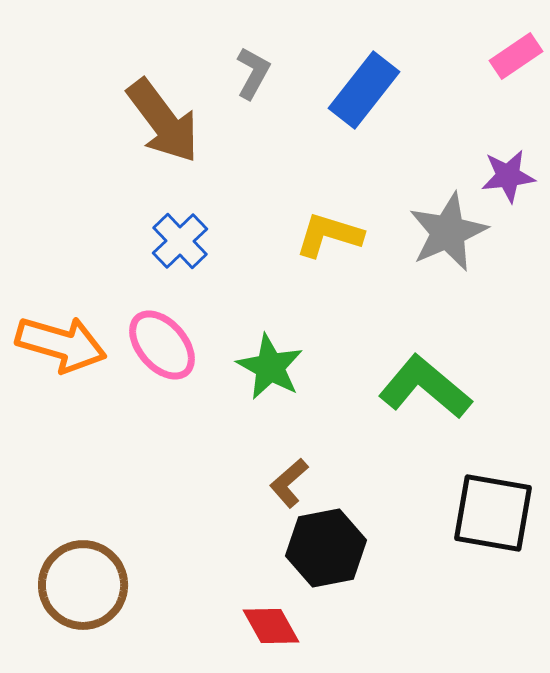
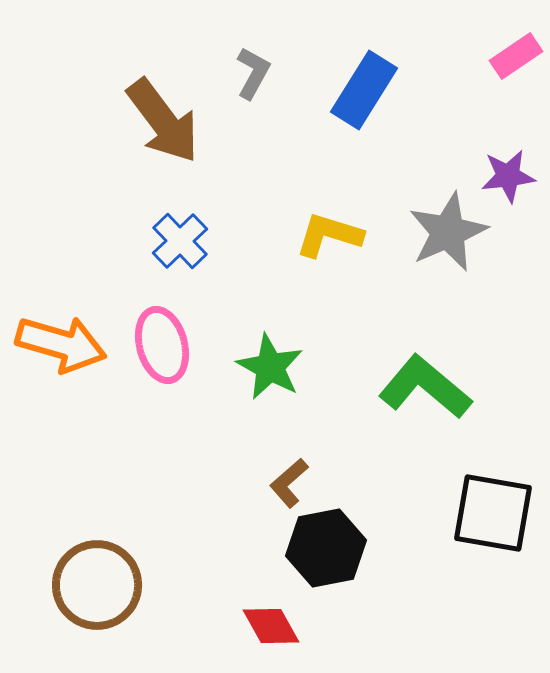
blue rectangle: rotated 6 degrees counterclockwise
pink ellipse: rotated 26 degrees clockwise
brown circle: moved 14 px right
